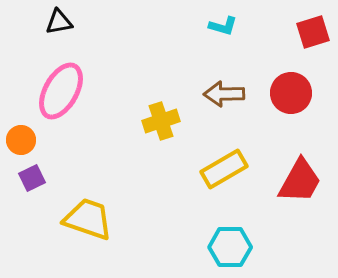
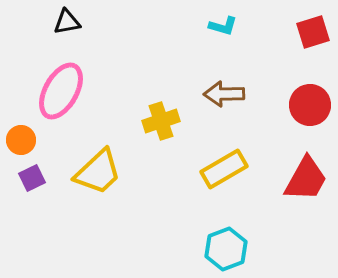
black triangle: moved 8 px right
red circle: moved 19 px right, 12 px down
red trapezoid: moved 6 px right, 2 px up
yellow trapezoid: moved 10 px right, 47 px up; rotated 118 degrees clockwise
cyan hexagon: moved 4 px left, 2 px down; rotated 21 degrees counterclockwise
